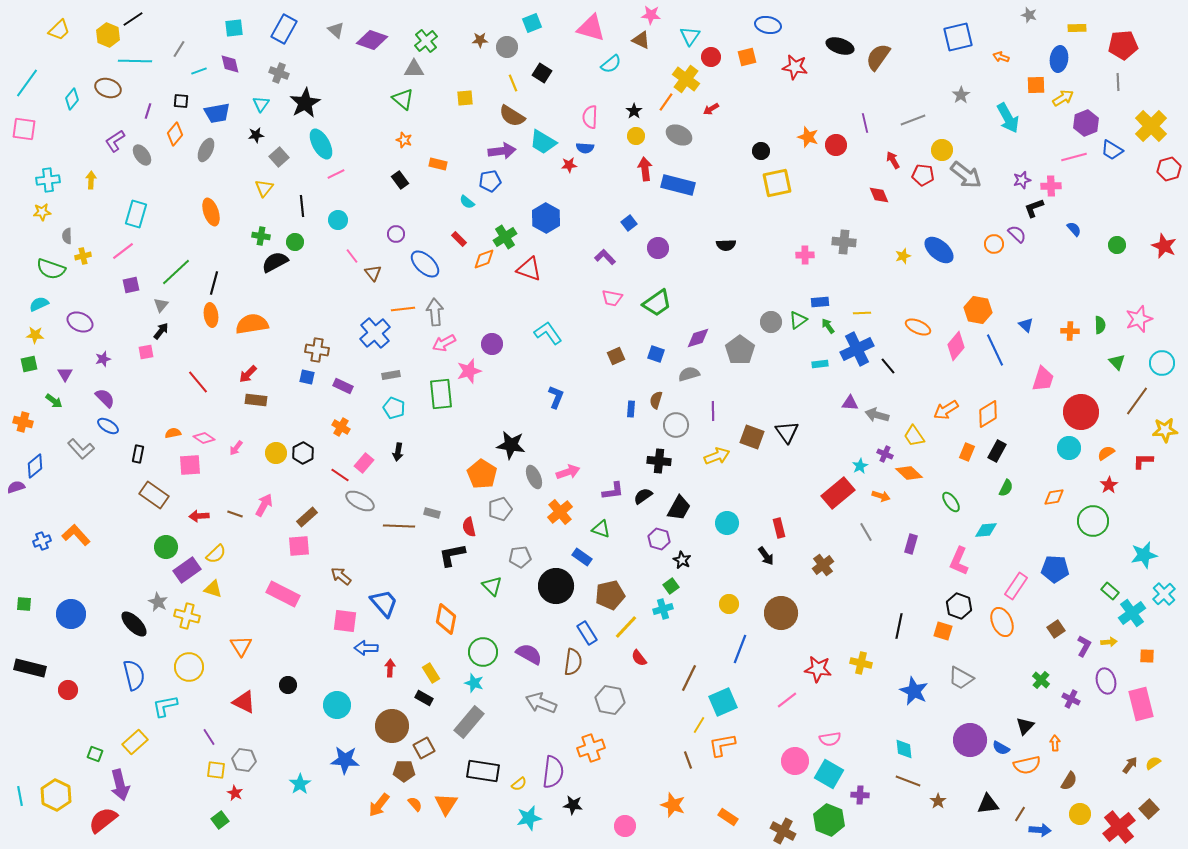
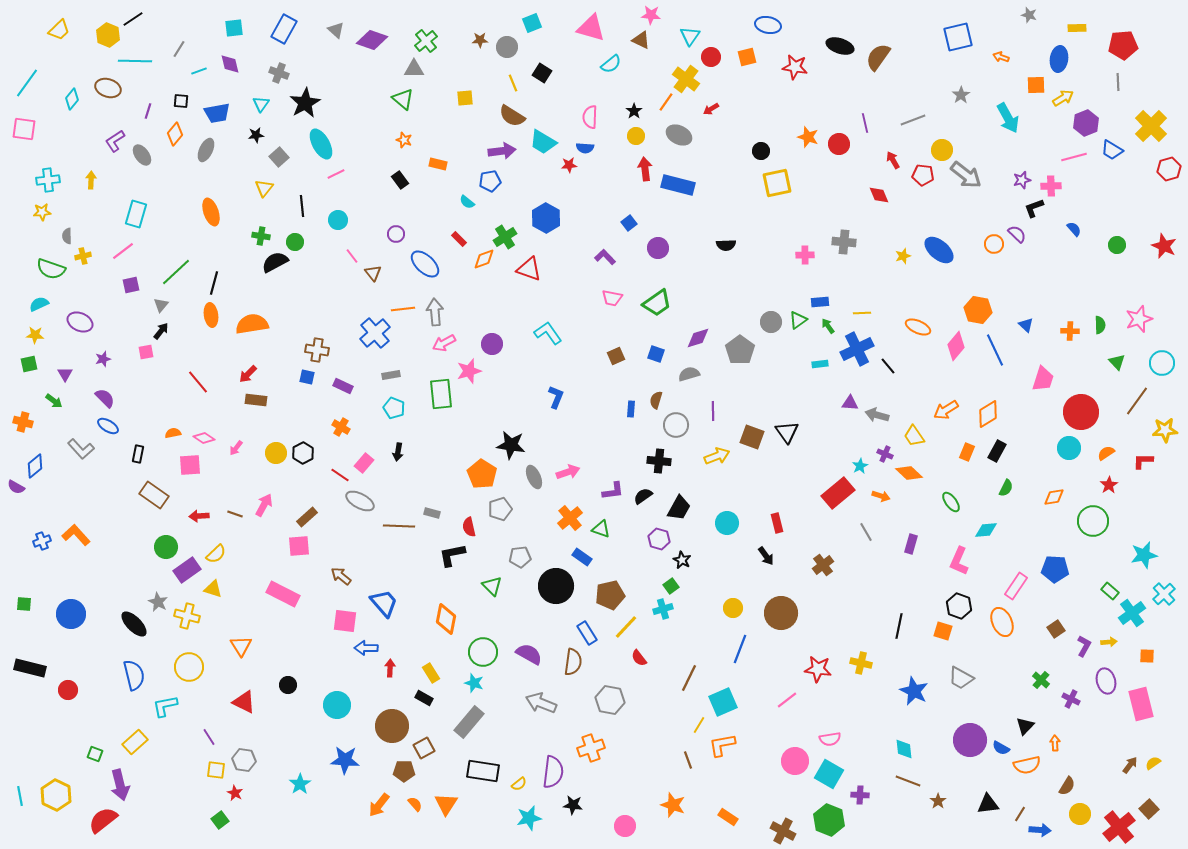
red circle at (836, 145): moved 3 px right, 1 px up
purple semicircle at (16, 487): rotated 132 degrees counterclockwise
orange cross at (560, 512): moved 10 px right, 6 px down
red rectangle at (779, 528): moved 2 px left, 5 px up
yellow circle at (729, 604): moved 4 px right, 4 px down
brown semicircle at (1069, 781): moved 2 px left, 5 px down
